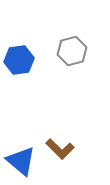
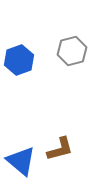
blue hexagon: rotated 12 degrees counterclockwise
brown L-shape: rotated 60 degrees counterclockwise
